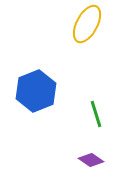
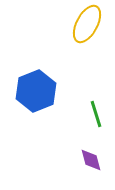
purple diamond: rotated 40 degrees clockwise
